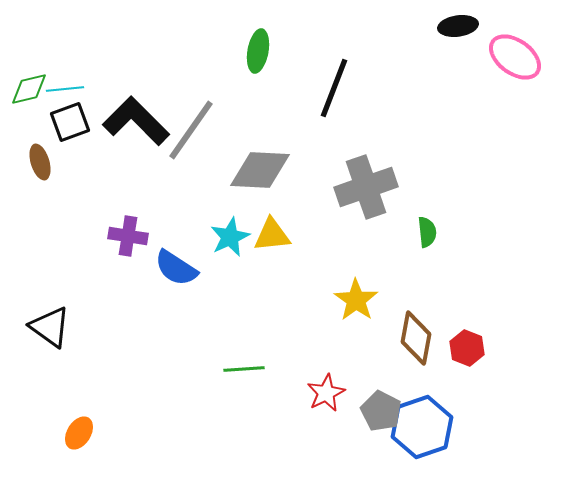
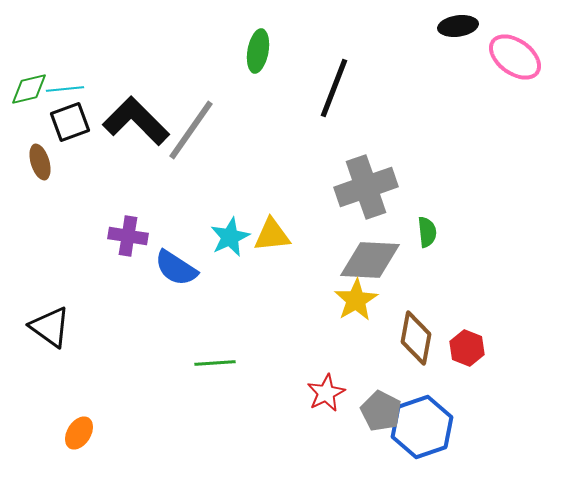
gray diamond: moved 110 px right, 90 px down
yellow star: rotated 6 degrees clockwise
green line: moved 29 px left, 6 px up
